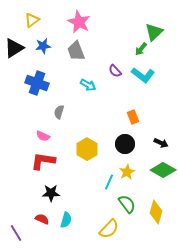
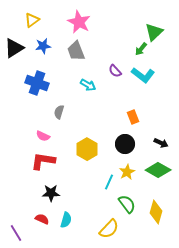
green diamond: moved 5 px left
